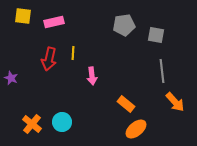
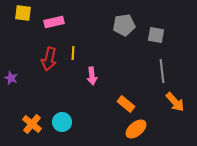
yellow square: moved 3 px up
